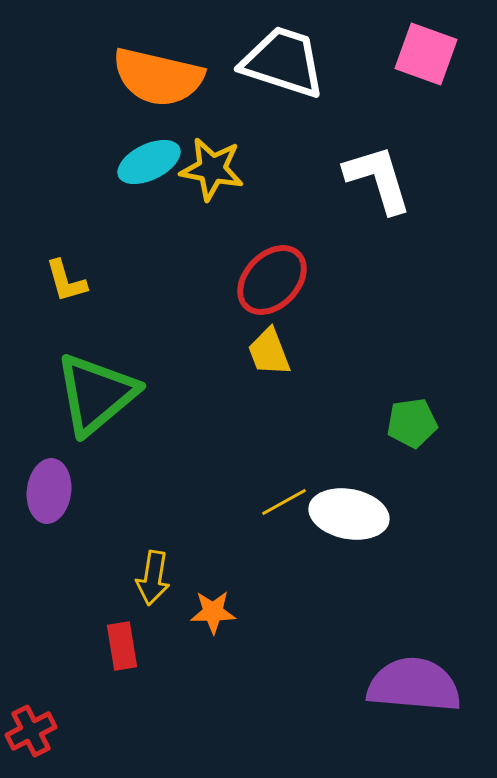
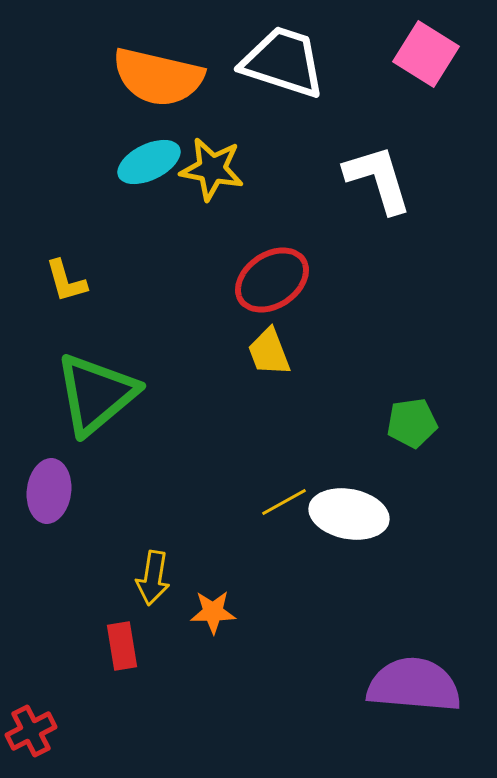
pink square: rotated 12 degrees clockwise
red ellipse: rotated 12 degrees clockwise
